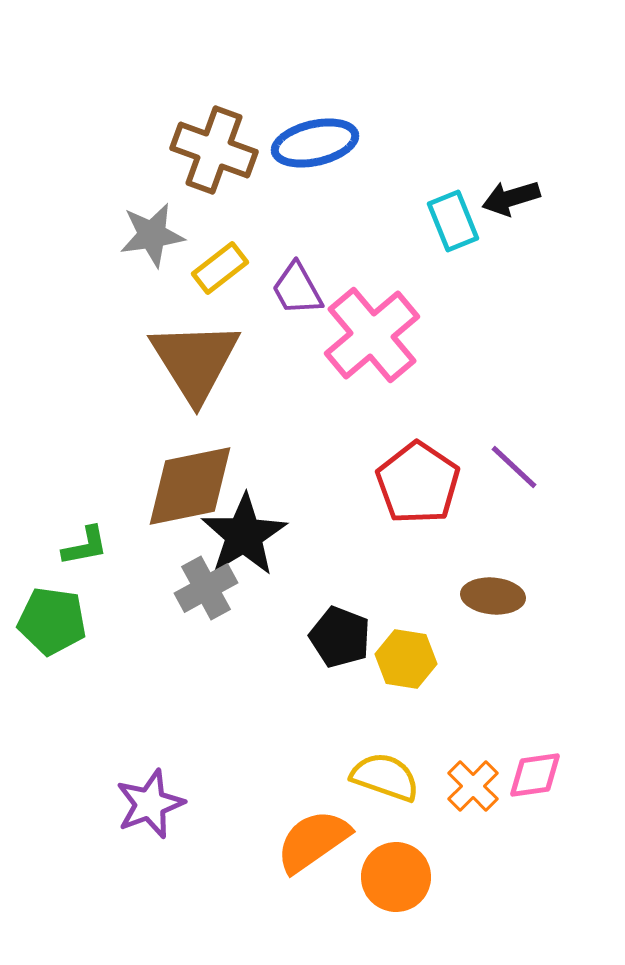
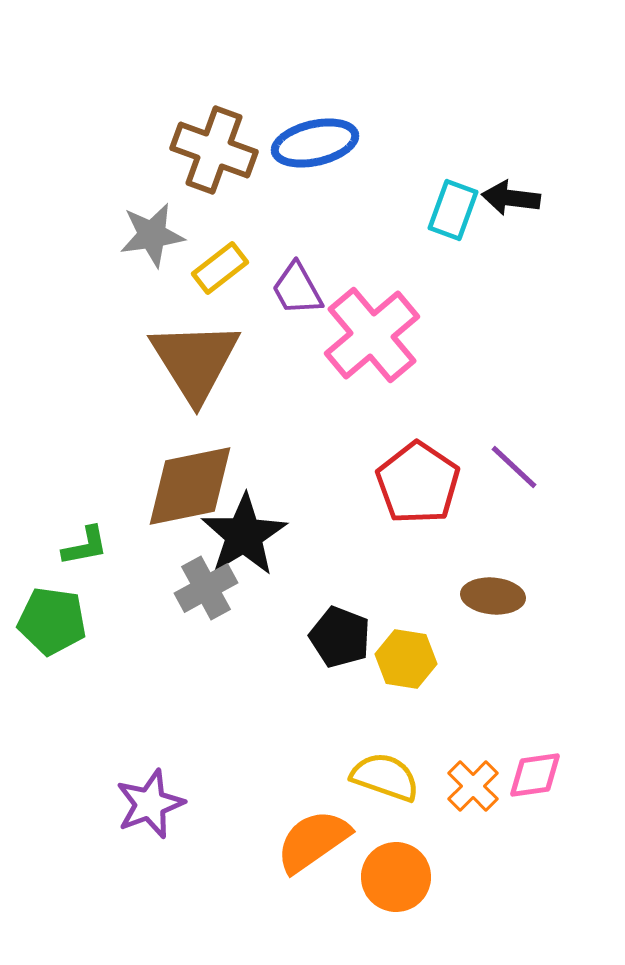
black arrow: rotated 24 degrees clockwise
cyan rectangle: moved 11 px up; rotated 42 degrees clockwise
